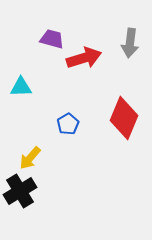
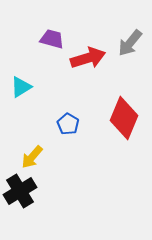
gray arrow: rotated 32 degrees clockwise
red arrow: moved 4 px right
cyan triangle: rotated 30 degrees counterclockwise
blue pentagon: rotated 10 degrees counterclockwise
yellow arrow: moved 2 px right, 1 px up
